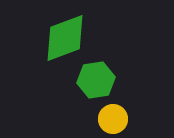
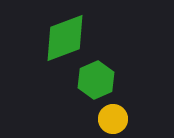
green hexagon: rotated 15 degrees counterclockwise
